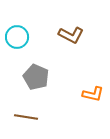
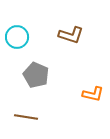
brown L-shape: rotated 10 degrees counterclockwise
gray pentagon: moved 2 px up
